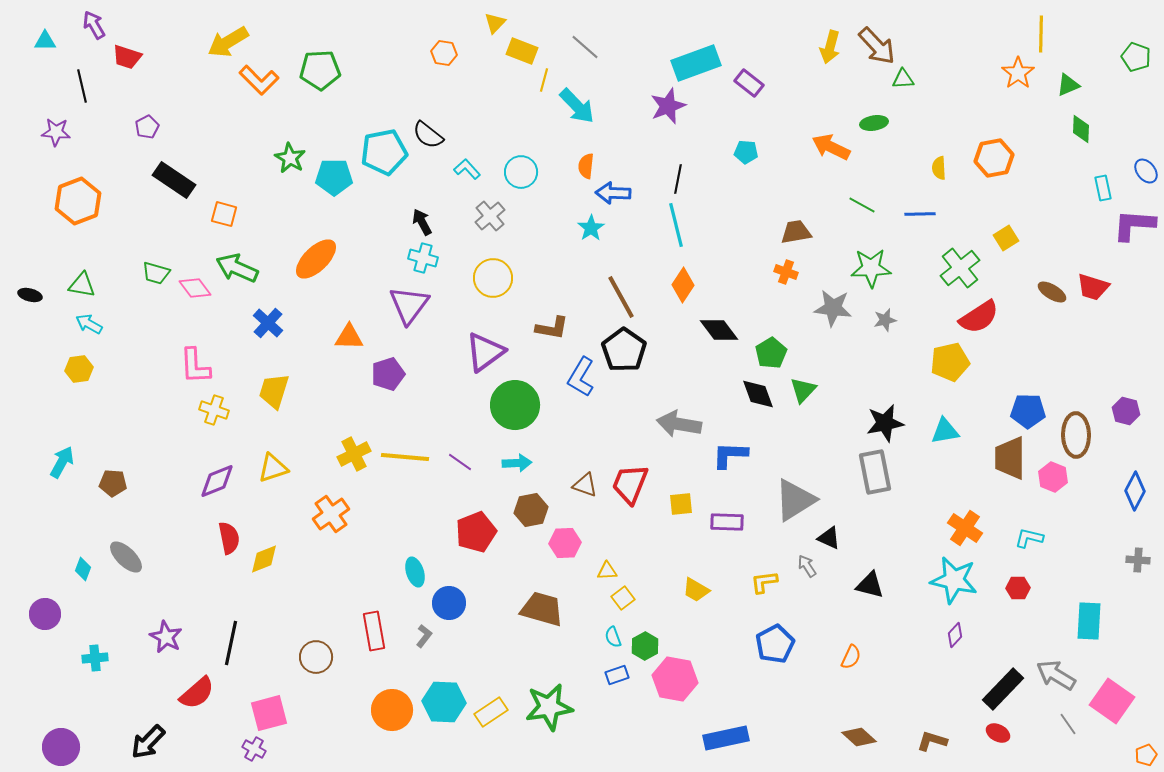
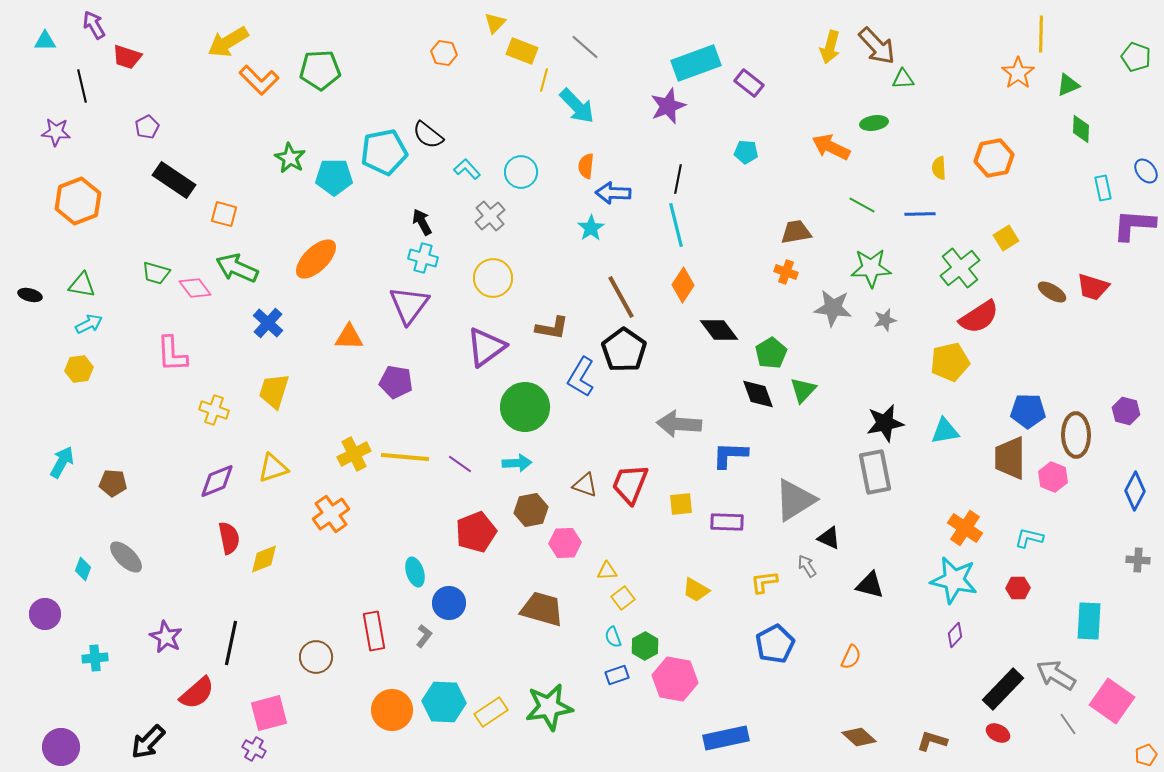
cyan arrow at (89, 324): rotated 124 degrees clockwise
purple triangle at (485, 352): moved 1 px right, 5 px up
pink L-shape at (195, 366): moved 23 px left, 12 px up
purple pentagon at (388, 374): moved 8 px right, 8 px down; rotated 28 degrees clockwise
green circle at (515, 405): moved 10 px right, 2 px down
gray arrow at (679, 424): rotated 6 degrees counterclockwise
purple line at (460, 462): moved 2 px down
